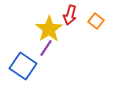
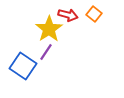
red arrow: moved 2 px left; rotated 90 degrees counterclockwise
orange square: moved 2 px left, 7 px up
purple line: moved 4 px down
